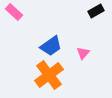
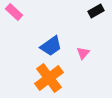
orange cross: moved 3 px down
